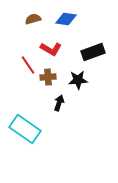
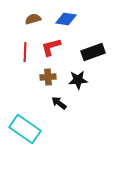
red L-shape: moved 2 px up; rotated 135 degrees clockwise
red line: moved 3 px left, 13 px up; rotated 36 degrees clockwise
black arrow: rotated 70 degrees counterclockwise
